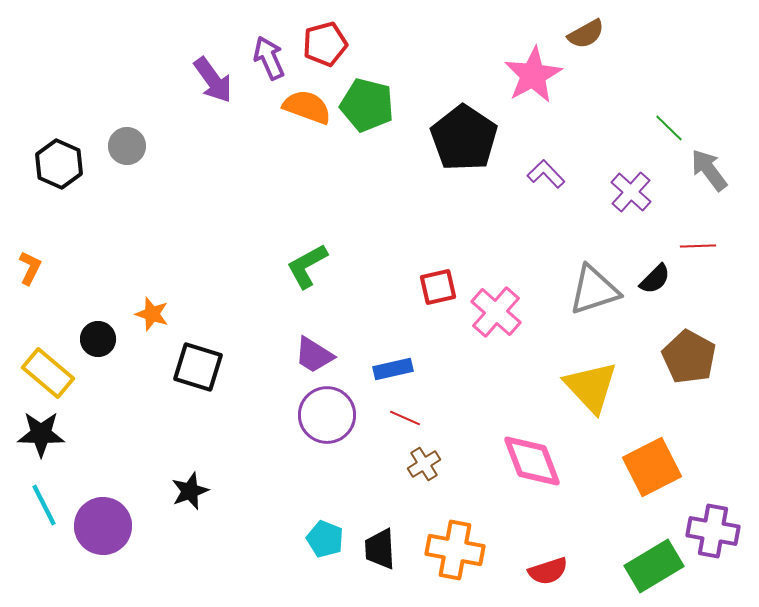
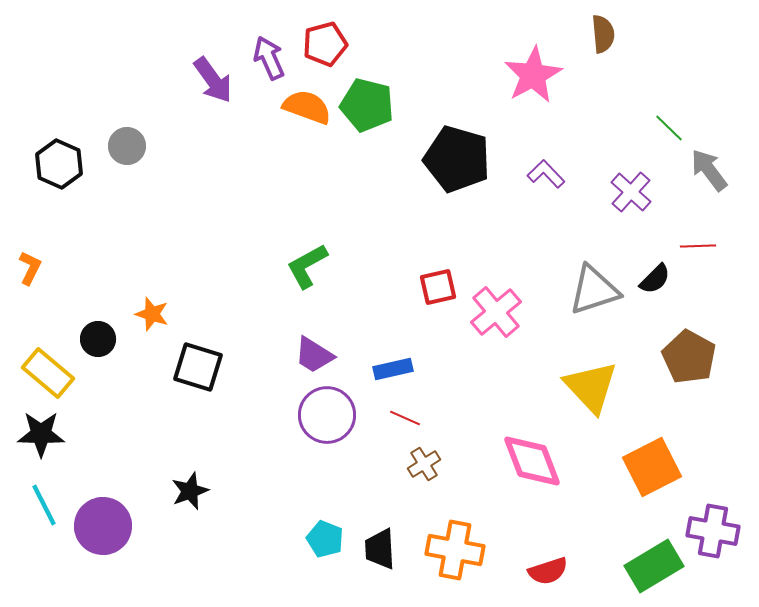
brown semicircle at (586, 34): moved 17 px right; rotated 66 degrees counterclockwise
black pentagon at (464, 138): moved 7 px left, 21 px down; rotated 18 degrees counterclockwise
pink cross at (496, 312): rotated 9 degrees clockwise
